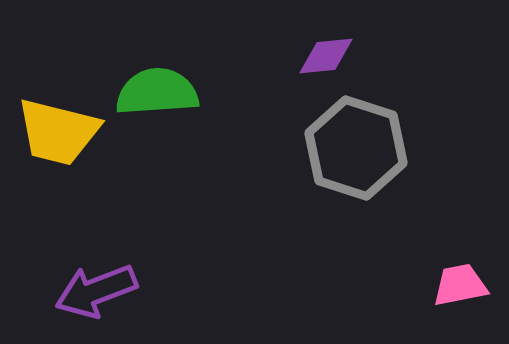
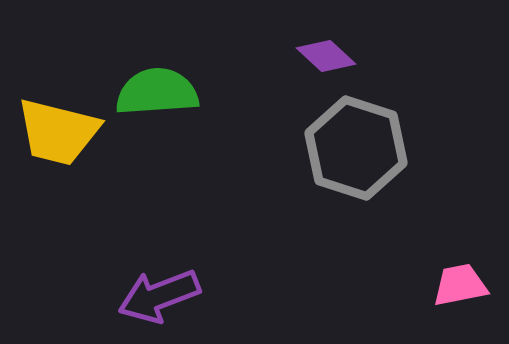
purple diamond: rotated 48 degrees clockwise
purple arrow: moved 63 px right, 5 px down
